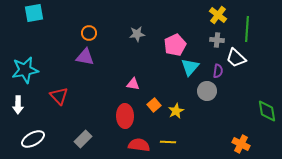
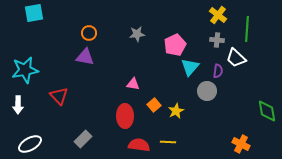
white ellipse: moved 3 px left, 5 px down
